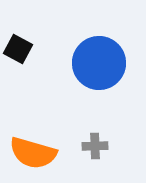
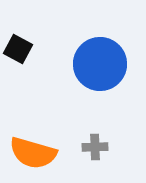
blue circle: moved 1 px right, 1 px down
gray cross: moved 1 px down
